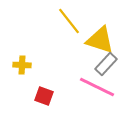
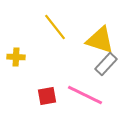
yellow line: moved 14 px left, 6 px down
yellow cross: moved 6 px left, 8 px up
pink line: moved 12 px left, 8 px down
red square: moved 3 px right; rotated 30 degrees counterclockwise
